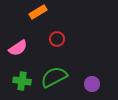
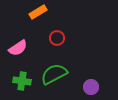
red circle: moved 1 px up
green semicircle: moved 3 px up
purple circle: moved 1 px left, 3 px down
